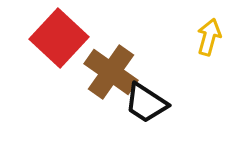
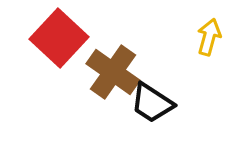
brown cross: moved 2 px right
black trapezoid: moved 6 px right
